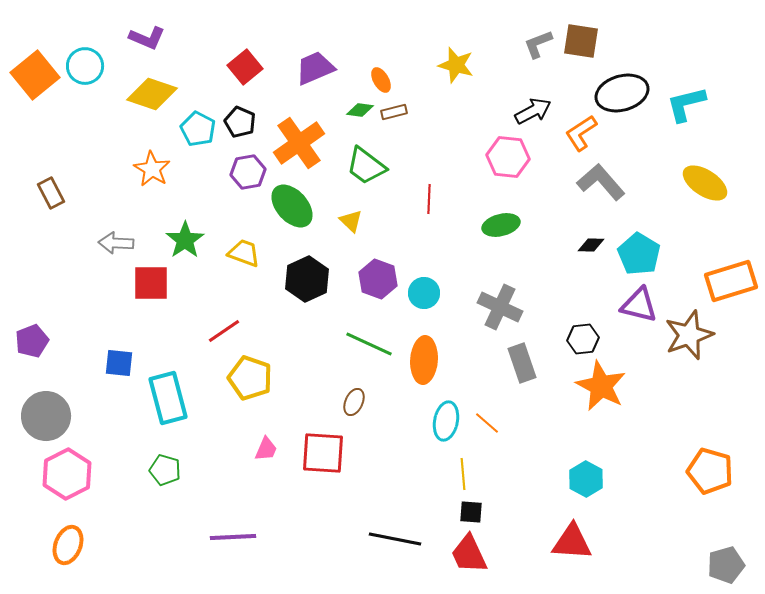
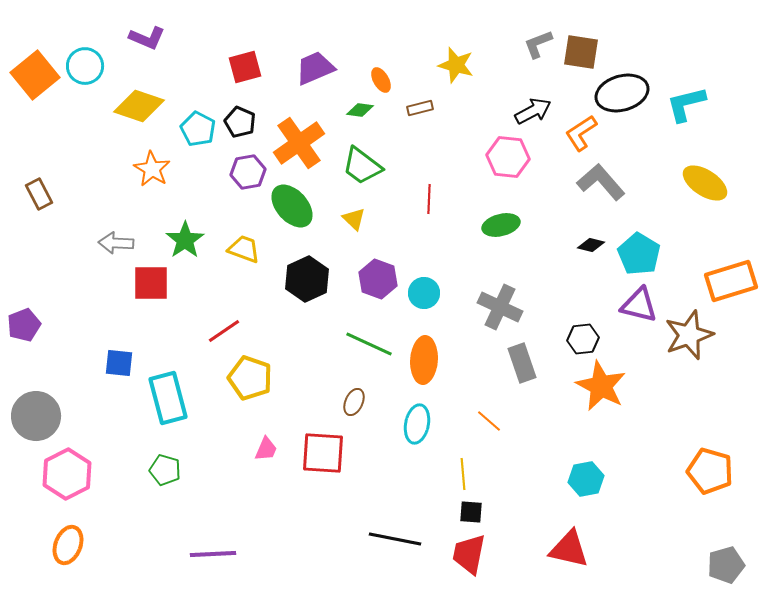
brown square at (581, 41): moved 11 px down
red square at (245, 67): rotated 24 degrees clockwise
yellow diamond at (152, 94): moved 13 px left, 12 px down
brown rectangle at (394, 112): moved 26 px right, 4 px up
green trapezoid at (366, 166): moved 4 px left
brown rectangle at (51, 193): moved 12 px left, 1 px down
yellow triangle at (351, 221): moved 3 px right, 2 px up
black diamond at (591, 245): rotated 12 degrees clockwise
yellow trapezoid at (244, 253): moved 4 px up
purple pentagon at (32, 341): moved 8 px left, 16 px up
gray circle at (46, 416): moved 10 px left
cyan ellipse at (446, 421): moved 29 px left, 3 px down
orange line at (487, 423): moved 2 px right, 2 px up
cyan hexagon at (586, 479): rotated 20 degrees clockwise
purple line at (233, 537): moved 20 px left, 17 px down
red triangle at (572, 542): moved 3 px left, 7 px down; rotated 9 degrees clockwise
red trapezoid at (469, 554): rotated 36 degrees clockwise
